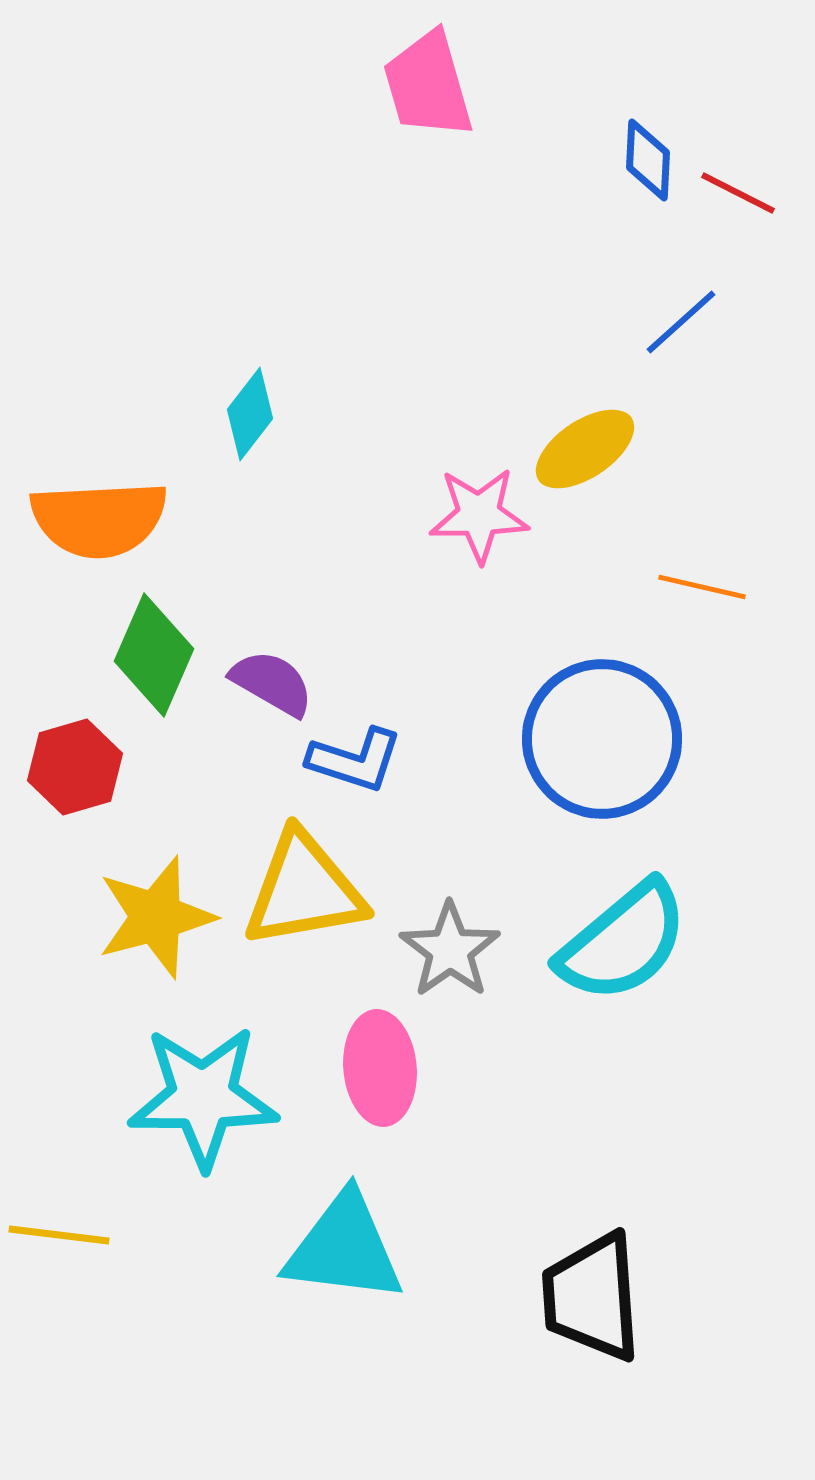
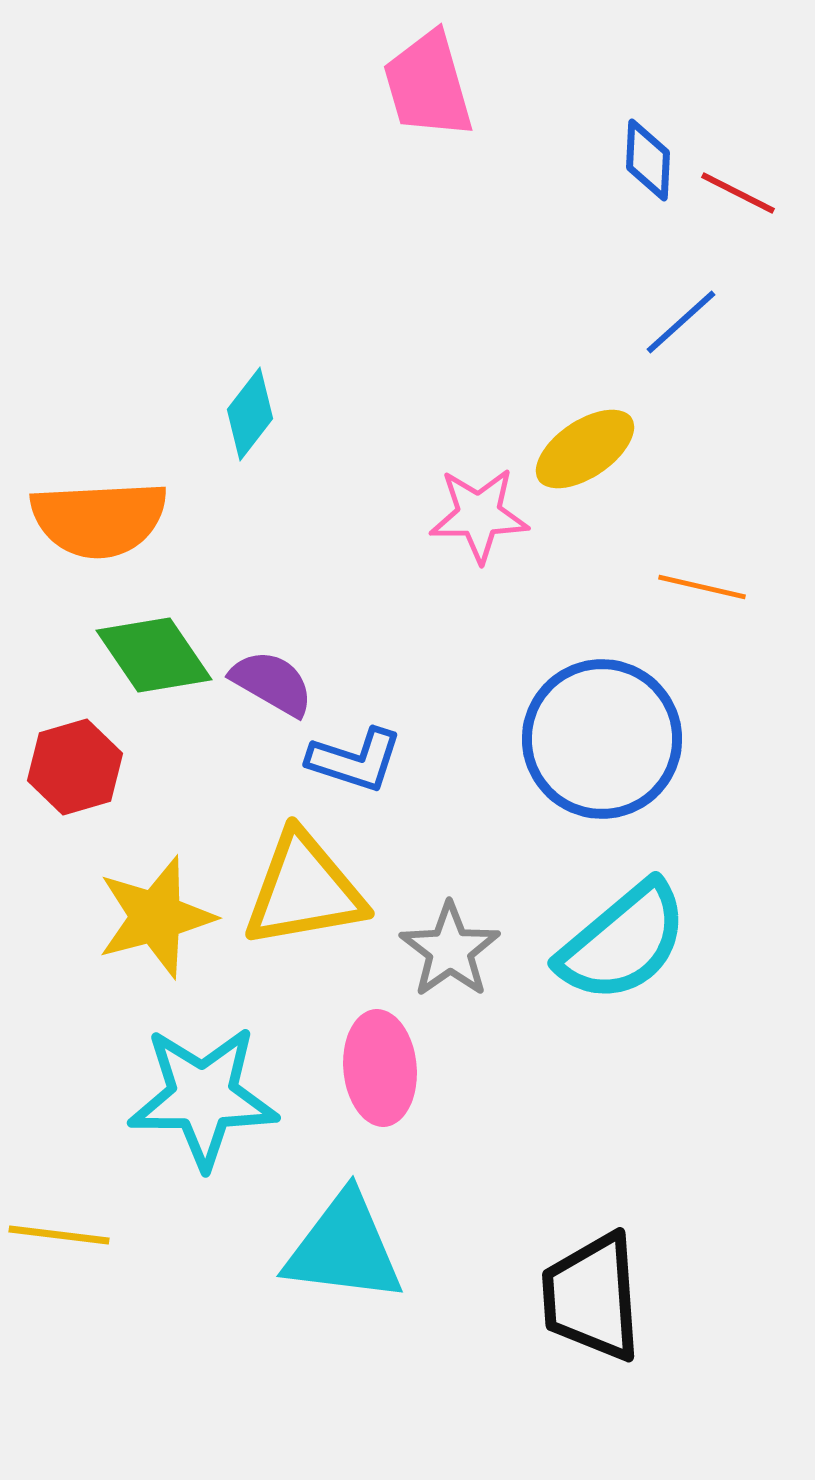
green diamond: rotated 58 degrees counterclockwise
